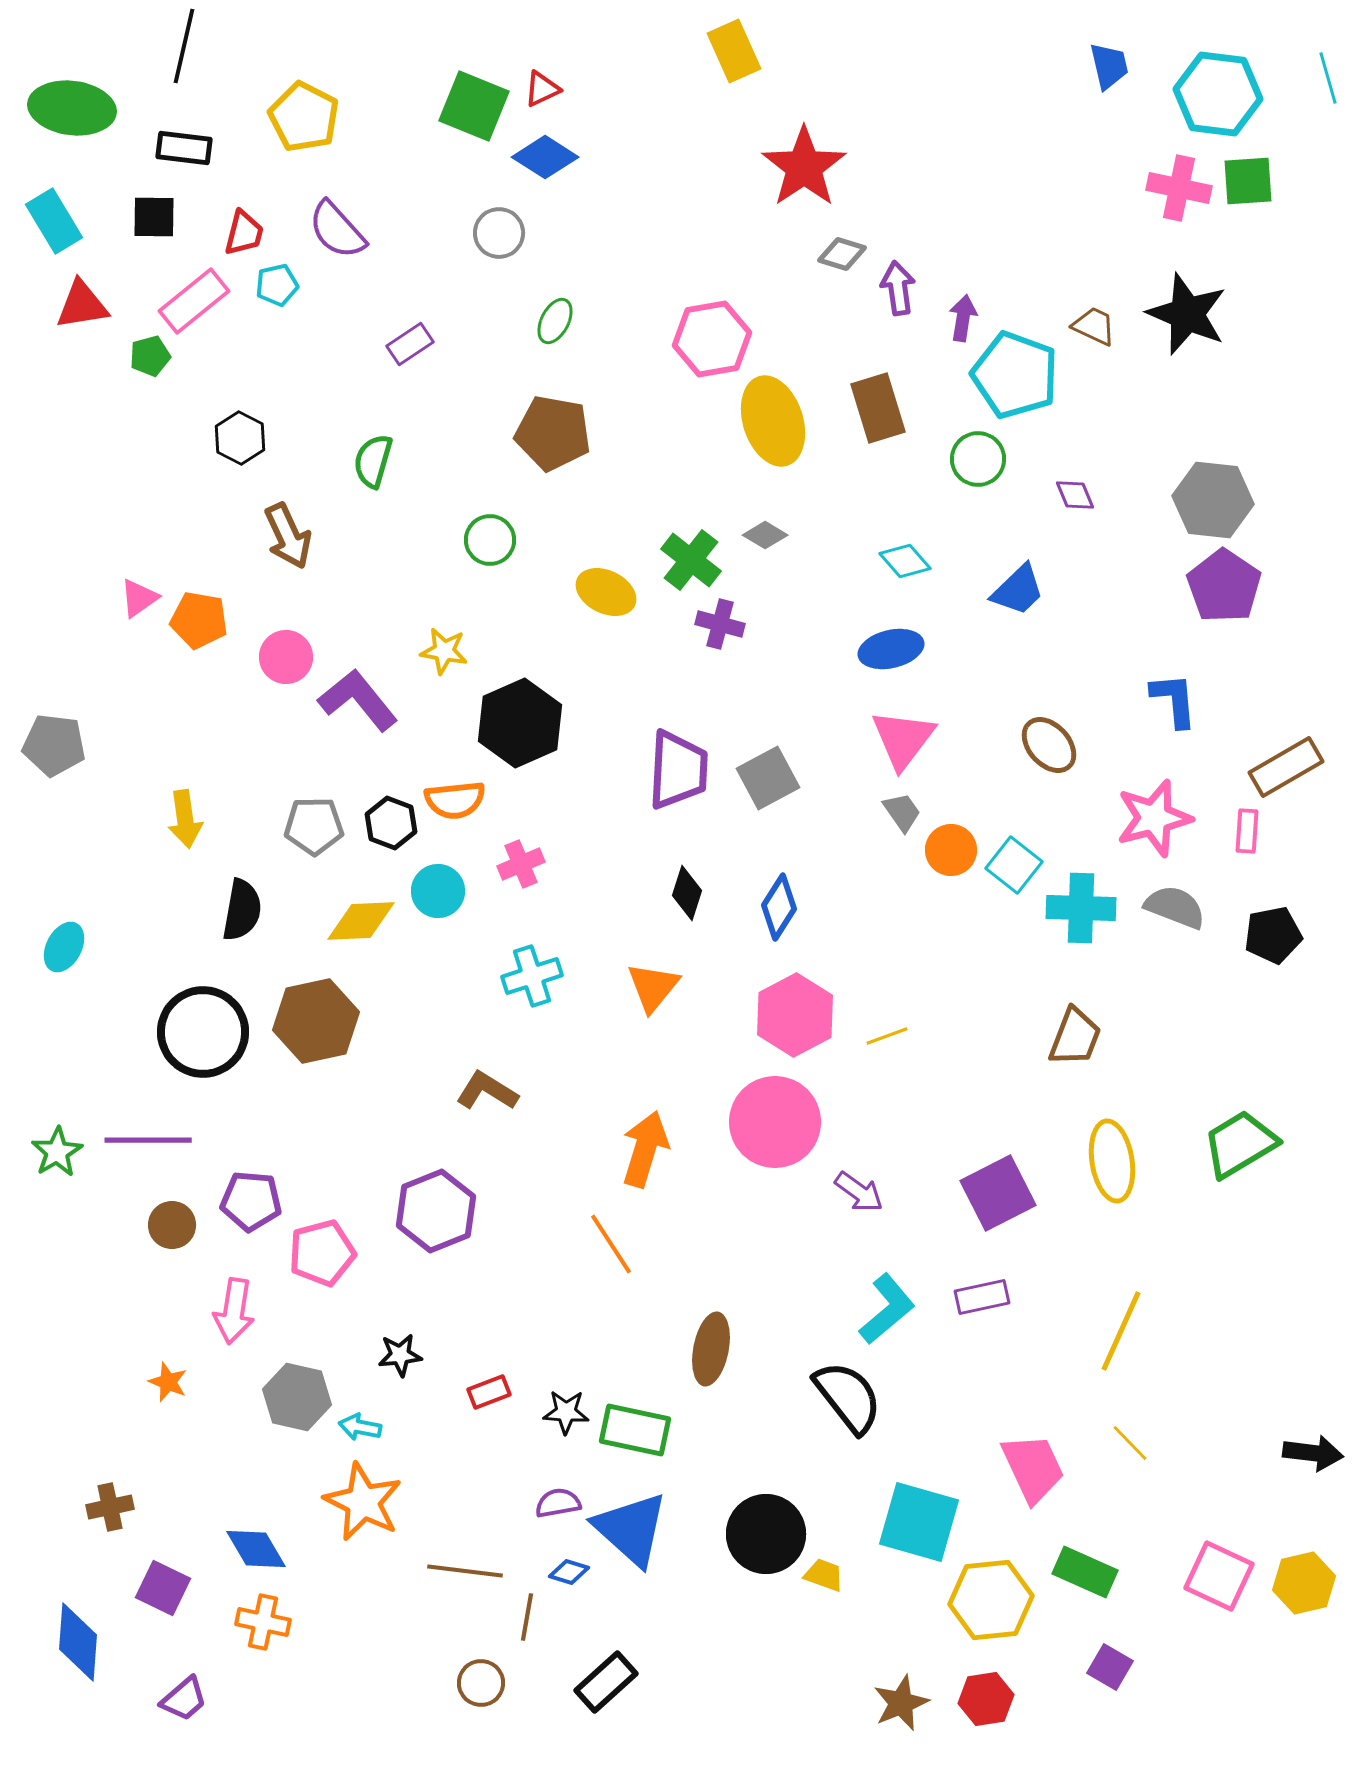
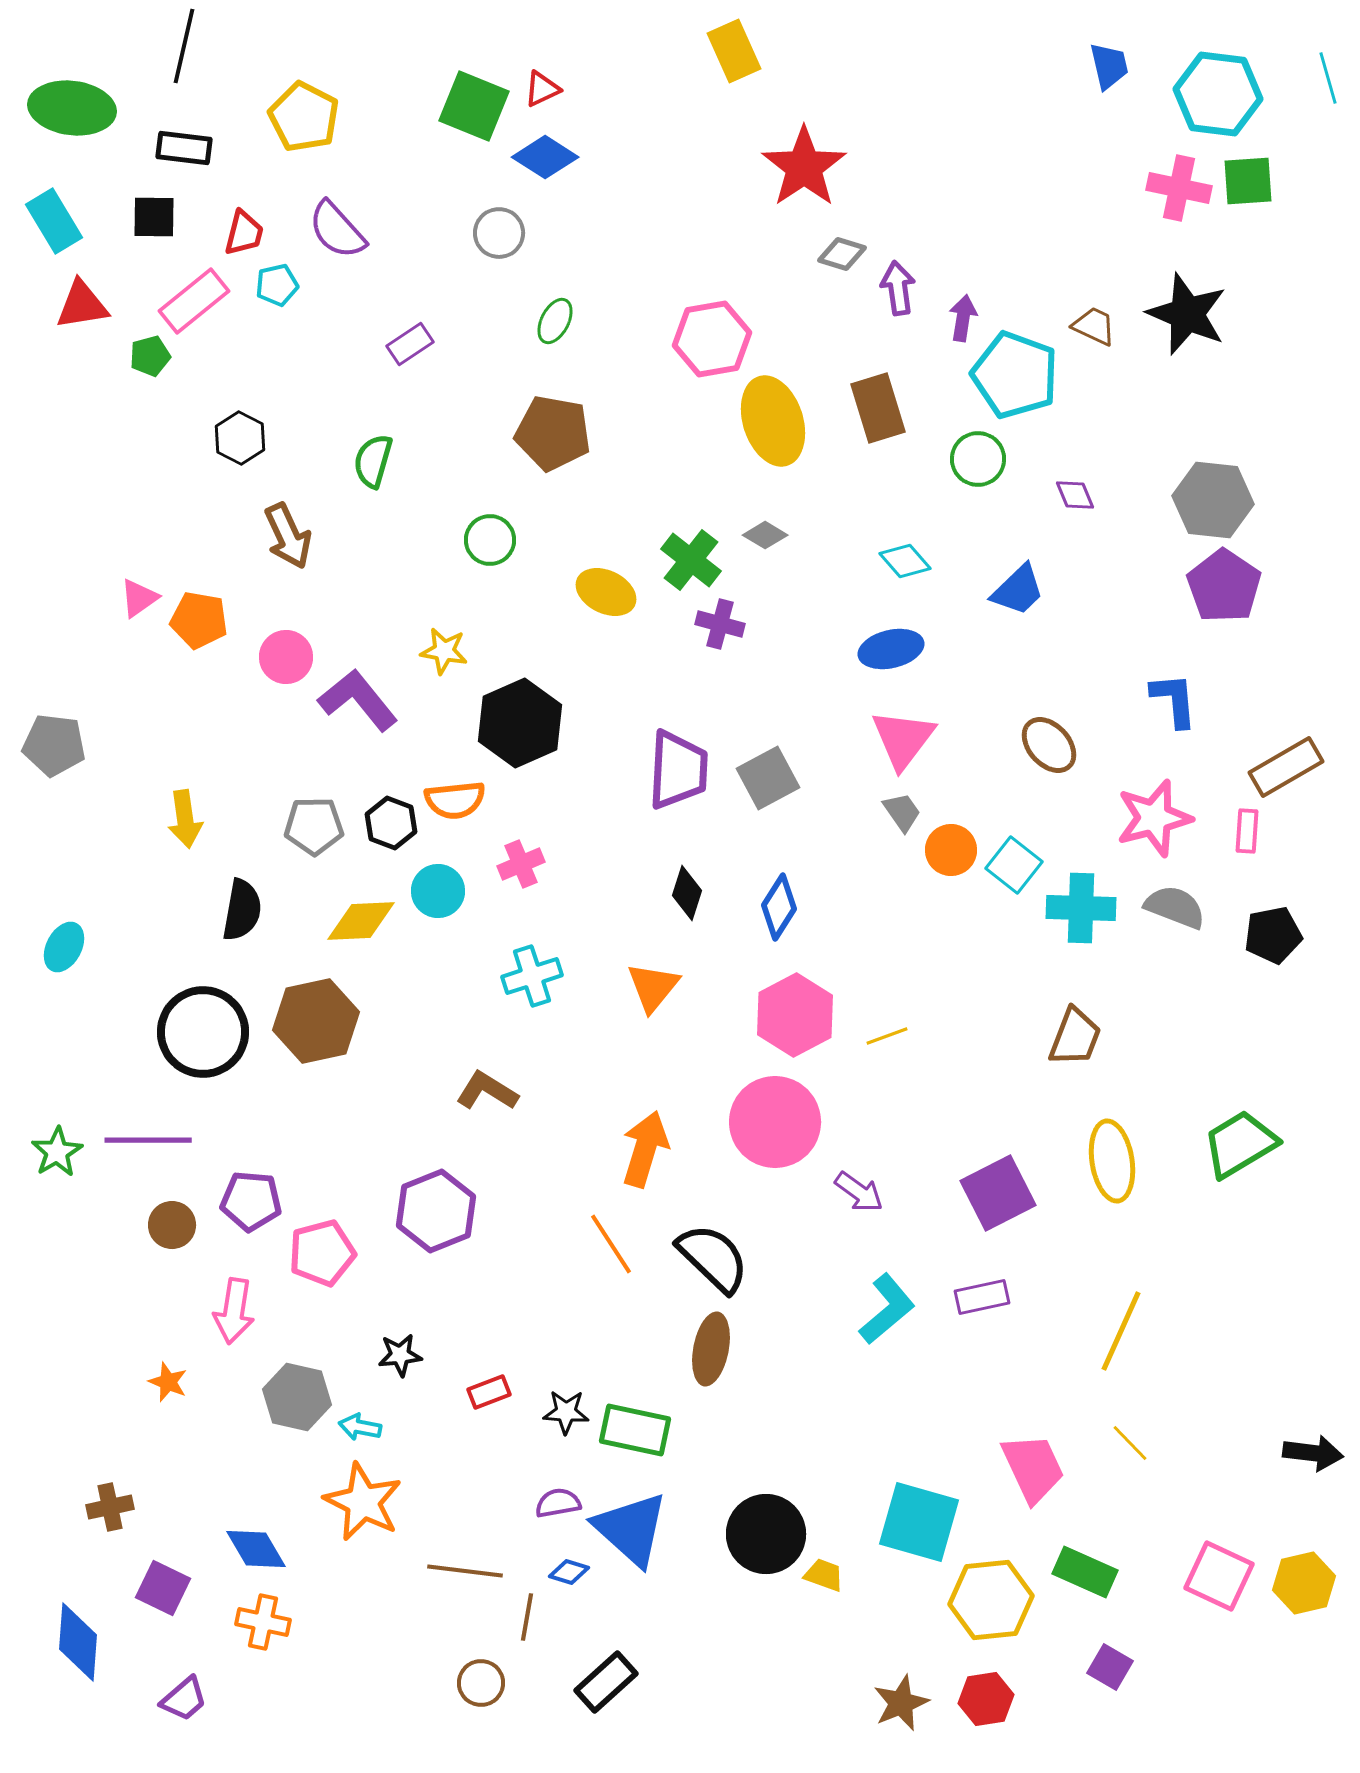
black semicircle at (848, 1397): moved 135 px left, 139 px up; rotated 8 degrees counterclockwise
